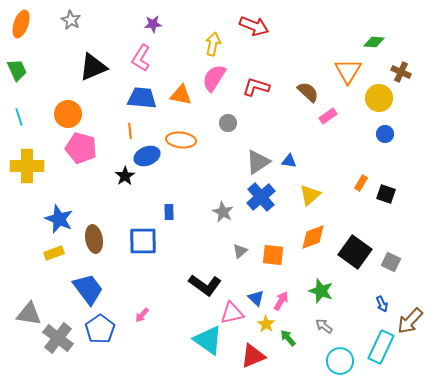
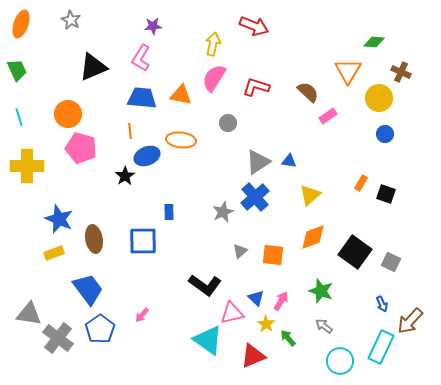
purple star at (153, 24): moved 2 px down
blue cross at (261, 197): moved 6 px left
gray star at (223, 212): rotated 20 degrees clockwise
